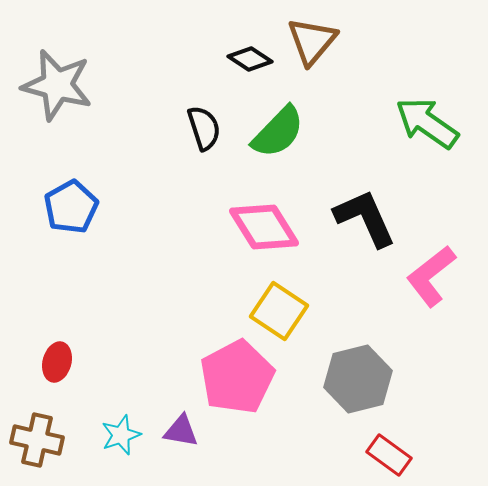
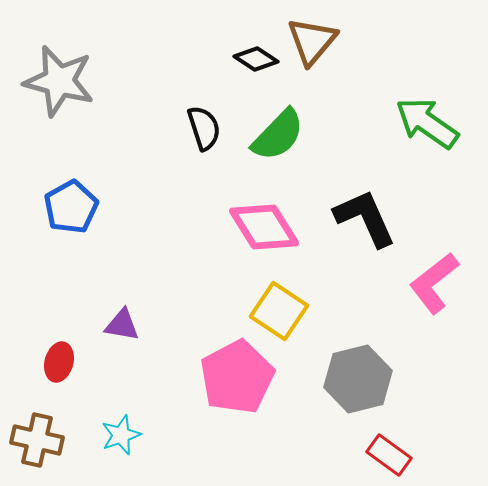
black diamond: moved 6 px right
gray star: moved 2 px right, 4 px up
green semicircle: moved 3 px down
pink L-shape: moved 3 px right, 7 px down
red ellipse: moved 2 px right
purple triangle: moved 59 px left, 106 px up
